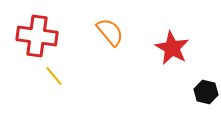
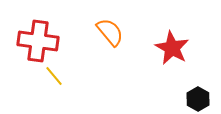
red cross: moved 1 px right, 5 px down
black hexagon: moved 8 px left, 7 px down; rotated 15 degrees clockwise
